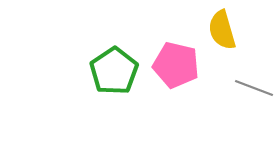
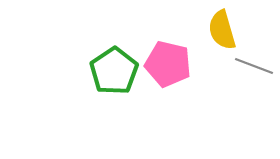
pink pentagon: moved 8 px left, 1 px up
gray line: moved 22 px up
